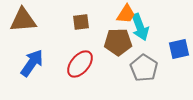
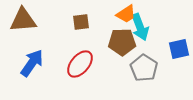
orange trapezoid: rotated 25 degrees clockwise
brown pentagon: moved 4 px right
